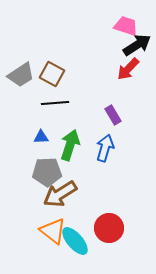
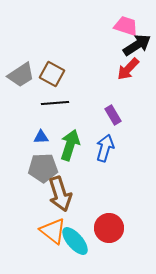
gray pentagon: moved 4 px left, 4 px up
brown arrow: rotated 76 degrees counterclockwise
